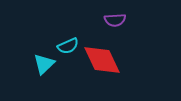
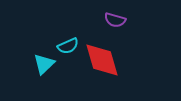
purple semicircle: rotated 20 degrees clockwise
red diamond: rotated 9 degrees clockwise
